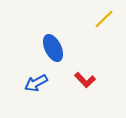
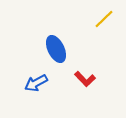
blue ellipse: moved 3 px right, 1 px down
red L-shape: moved 1 px up
